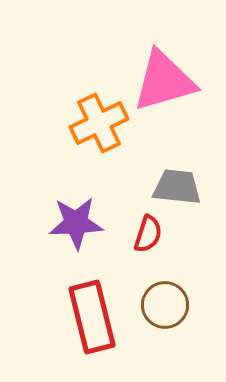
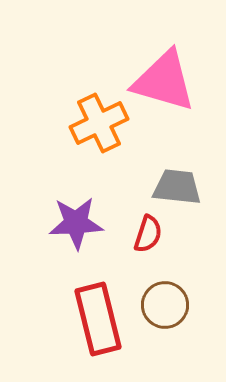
pink triangle: rotated 32 degrees clockwise
red rectangle: moved 6 px right, 2 px down
